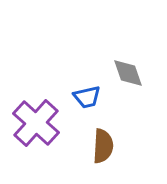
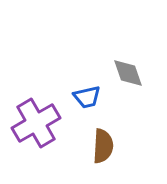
purple cross: rotated 18 degrees clockwise
